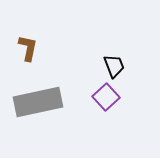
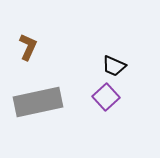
brown L-shape: moved 1 px up; rotated 12 degrees clockwise
black trapezoid: rotated 135 degrees clockwise
